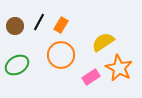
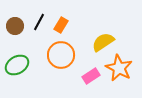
pink rectangle: moved 1 px up
